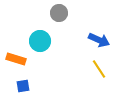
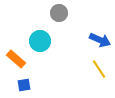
blue arrow: moved 1 px right
orange rectangle: rotated 24 degrees clockwise
blue square: moved 1 px right, 1 px up
